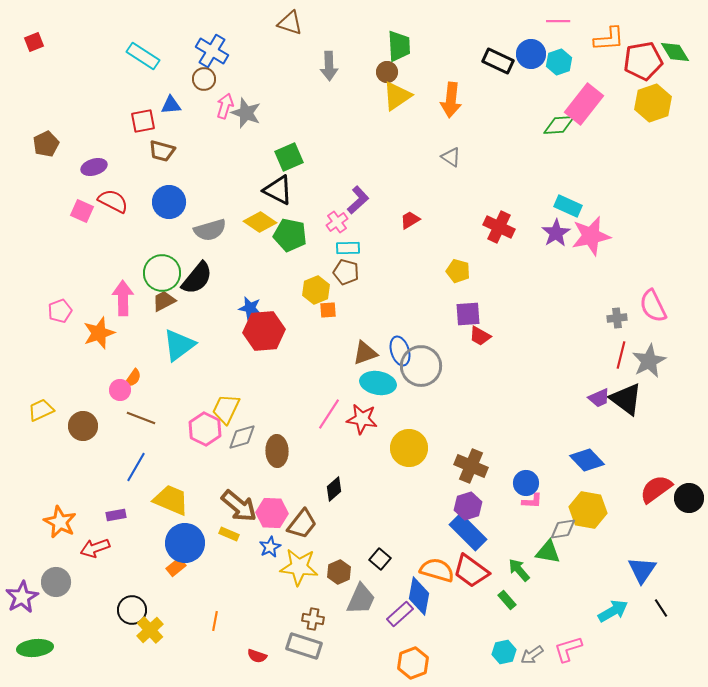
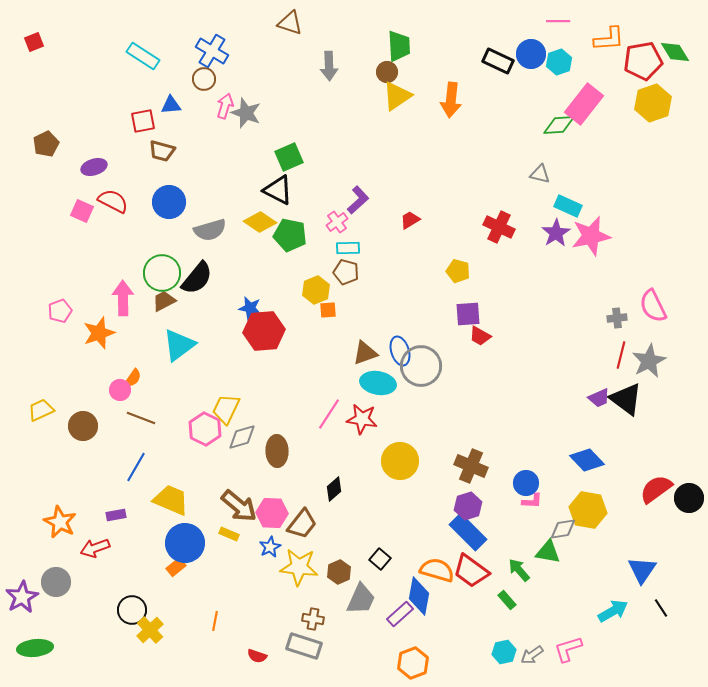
gray triangle at (451, 157): moved 89 px right, 17 px down; rotated 20 degrees counterclockwise
yellow circle at (409, 448): moved 9 px left, 13 px down
